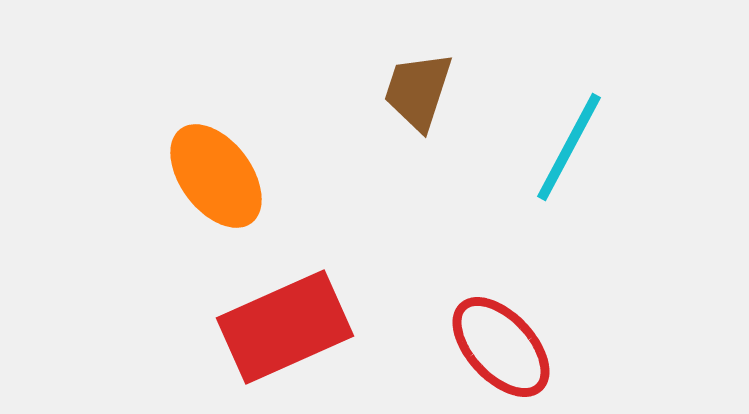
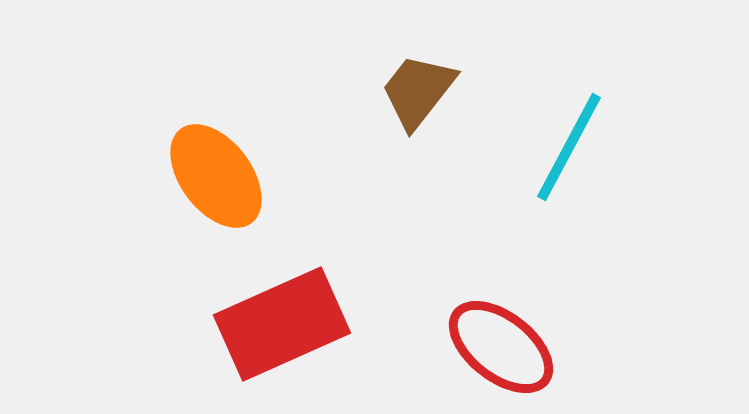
brown trapezoid: rotated 20 degrees clockwise
red rectangle: moved 3 px left, 3 px up
red ellipse: rotated 9 degrees counterclockwise
